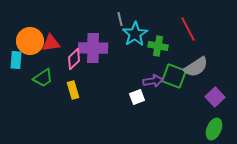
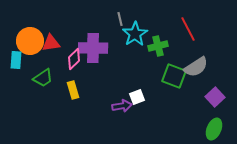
green cross: rotated 24 degrees counterclockwise
purple arrow: moved 31 px left, 25 px down
